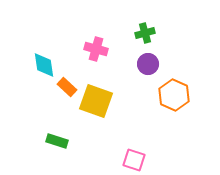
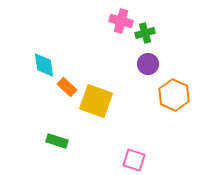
pink cross: moved 25 px right, 28 px up
